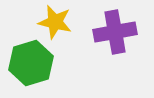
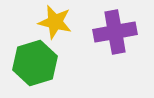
green hexagon: moved 4 px right
